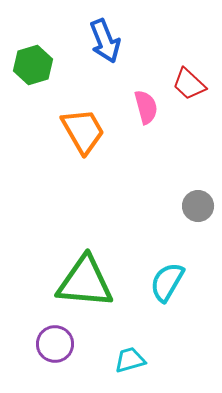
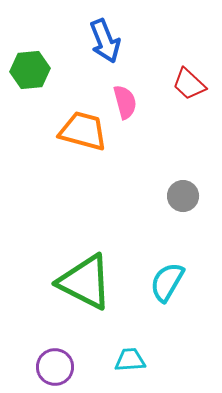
green hexagon: moved 3 px left, 5 px down; rotated 12 degrees clockwise
pink semicircle: moved 21 px left, 5 px up
orange trapezoid: rotated 45 degrees counterclockwise
gray circle: moved 15 px left, 10 px up
green triangle: rotated 22 degrees clockwise
purple circle: moved 23 px down
cyan trapezoid: rotated 12 degrees clockwise
